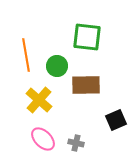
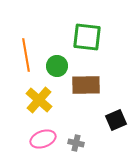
pink ellipse: rotated 65 degrees counterclockwise
